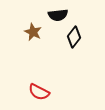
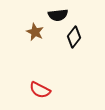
brown star: moved 2 px right
red semicircle: moved 1 px right, 2 px up
